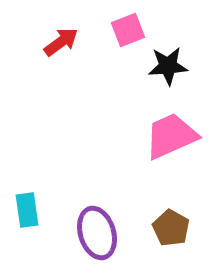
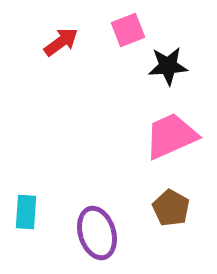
cyan rectangle: moved 1 px left, 2 px down; rotated 12 degrees clockwise
brown pentagon: moved 20 px up
